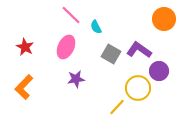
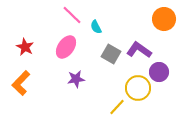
pink line: moved 1 px right
pink ellipse: rotated 10 degrees clockwise
purple circle: moved 1 px down
orange L-shape: moved 3 px left, 4 px up
